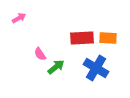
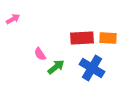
pink arrow: moved 6 px left, 1 px down
blue cross: moved 4 px left
